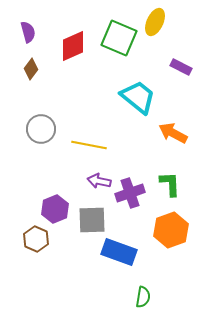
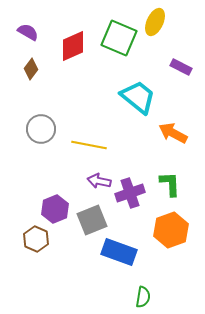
purple semicircle: rotated 45 degrees counterclockwise
gray square: rotated 20 degrees counterclockwise
